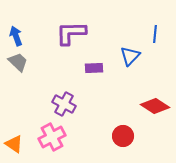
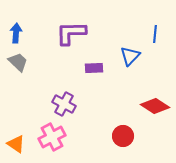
blue arrow: moved 3 px up; rotated 24 degrees clockwise
orange triangle: moved 2 px right
